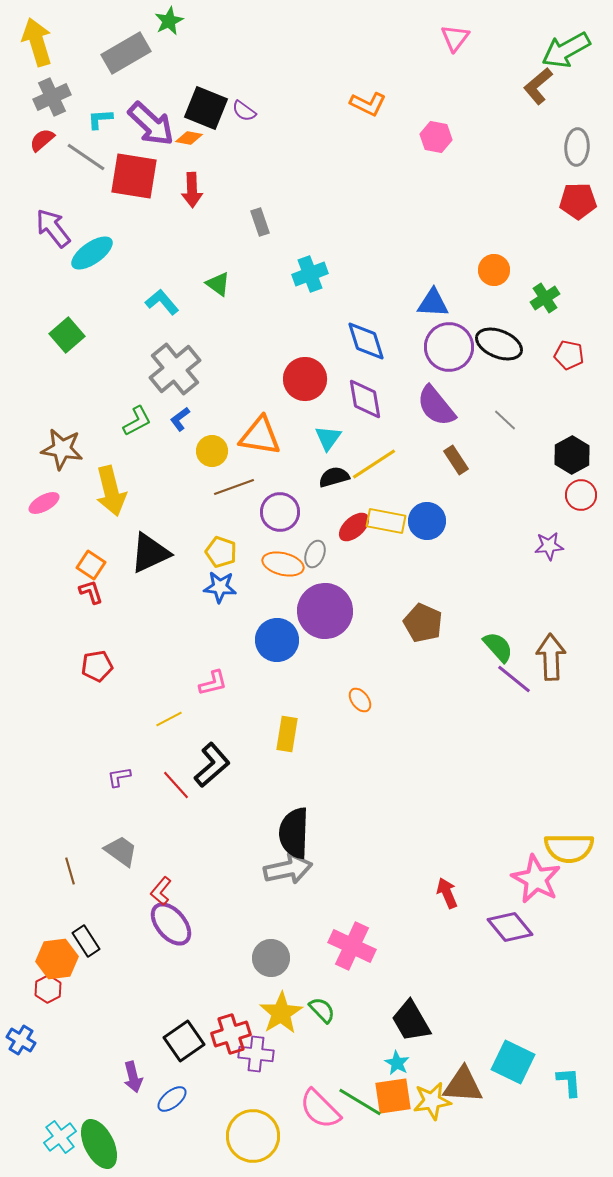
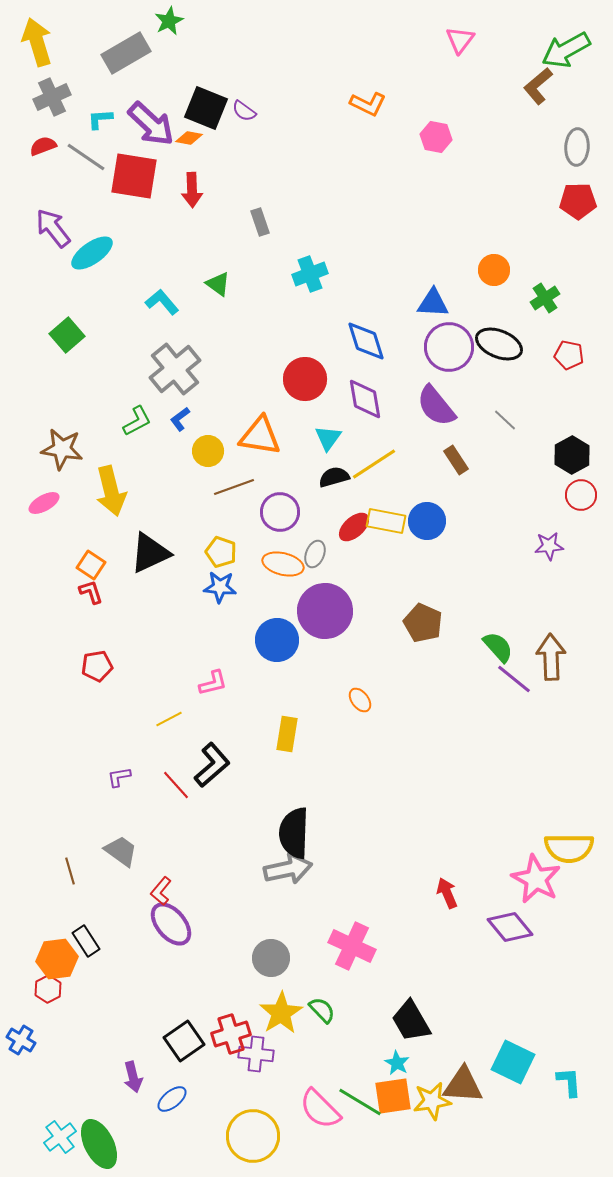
pink triangle at (455, 38): moved 5 px right, 2 px down
red semicircle at (42, 140): moved 1 px right, 6 px down; rotated 20 degrees clockwise
yellow circle at (212, 451): moved 4 px left
